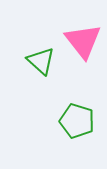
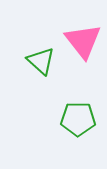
green pentagon: moved 1 px right, 2 px up; rotated 16 degrees counterclockwise
